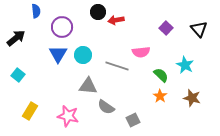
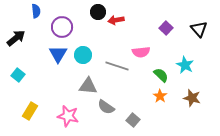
gray square: rotated 24 degrees counterclockwise
